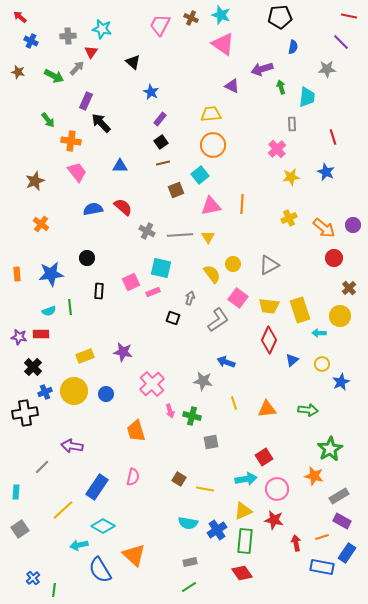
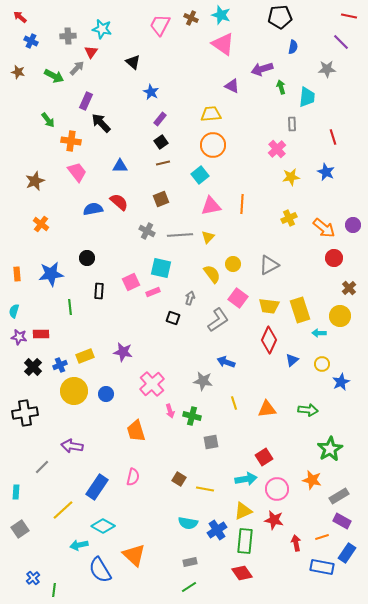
brown square at (176, 190): moved 15 px left, 9 px down
red semicircle at (123, 207): moved 4 px left, 5 px up
yellow triangle at (208, 237): rotated 16 degrees clockwise
cyan semicircle at (49, 311): moved 35 px left; rotated 128 degrees clockwise
blue cross at (45, 392): moved 15 px right, 27 px up
orange star at (314, 476): moved 2 px left, 4 px down
